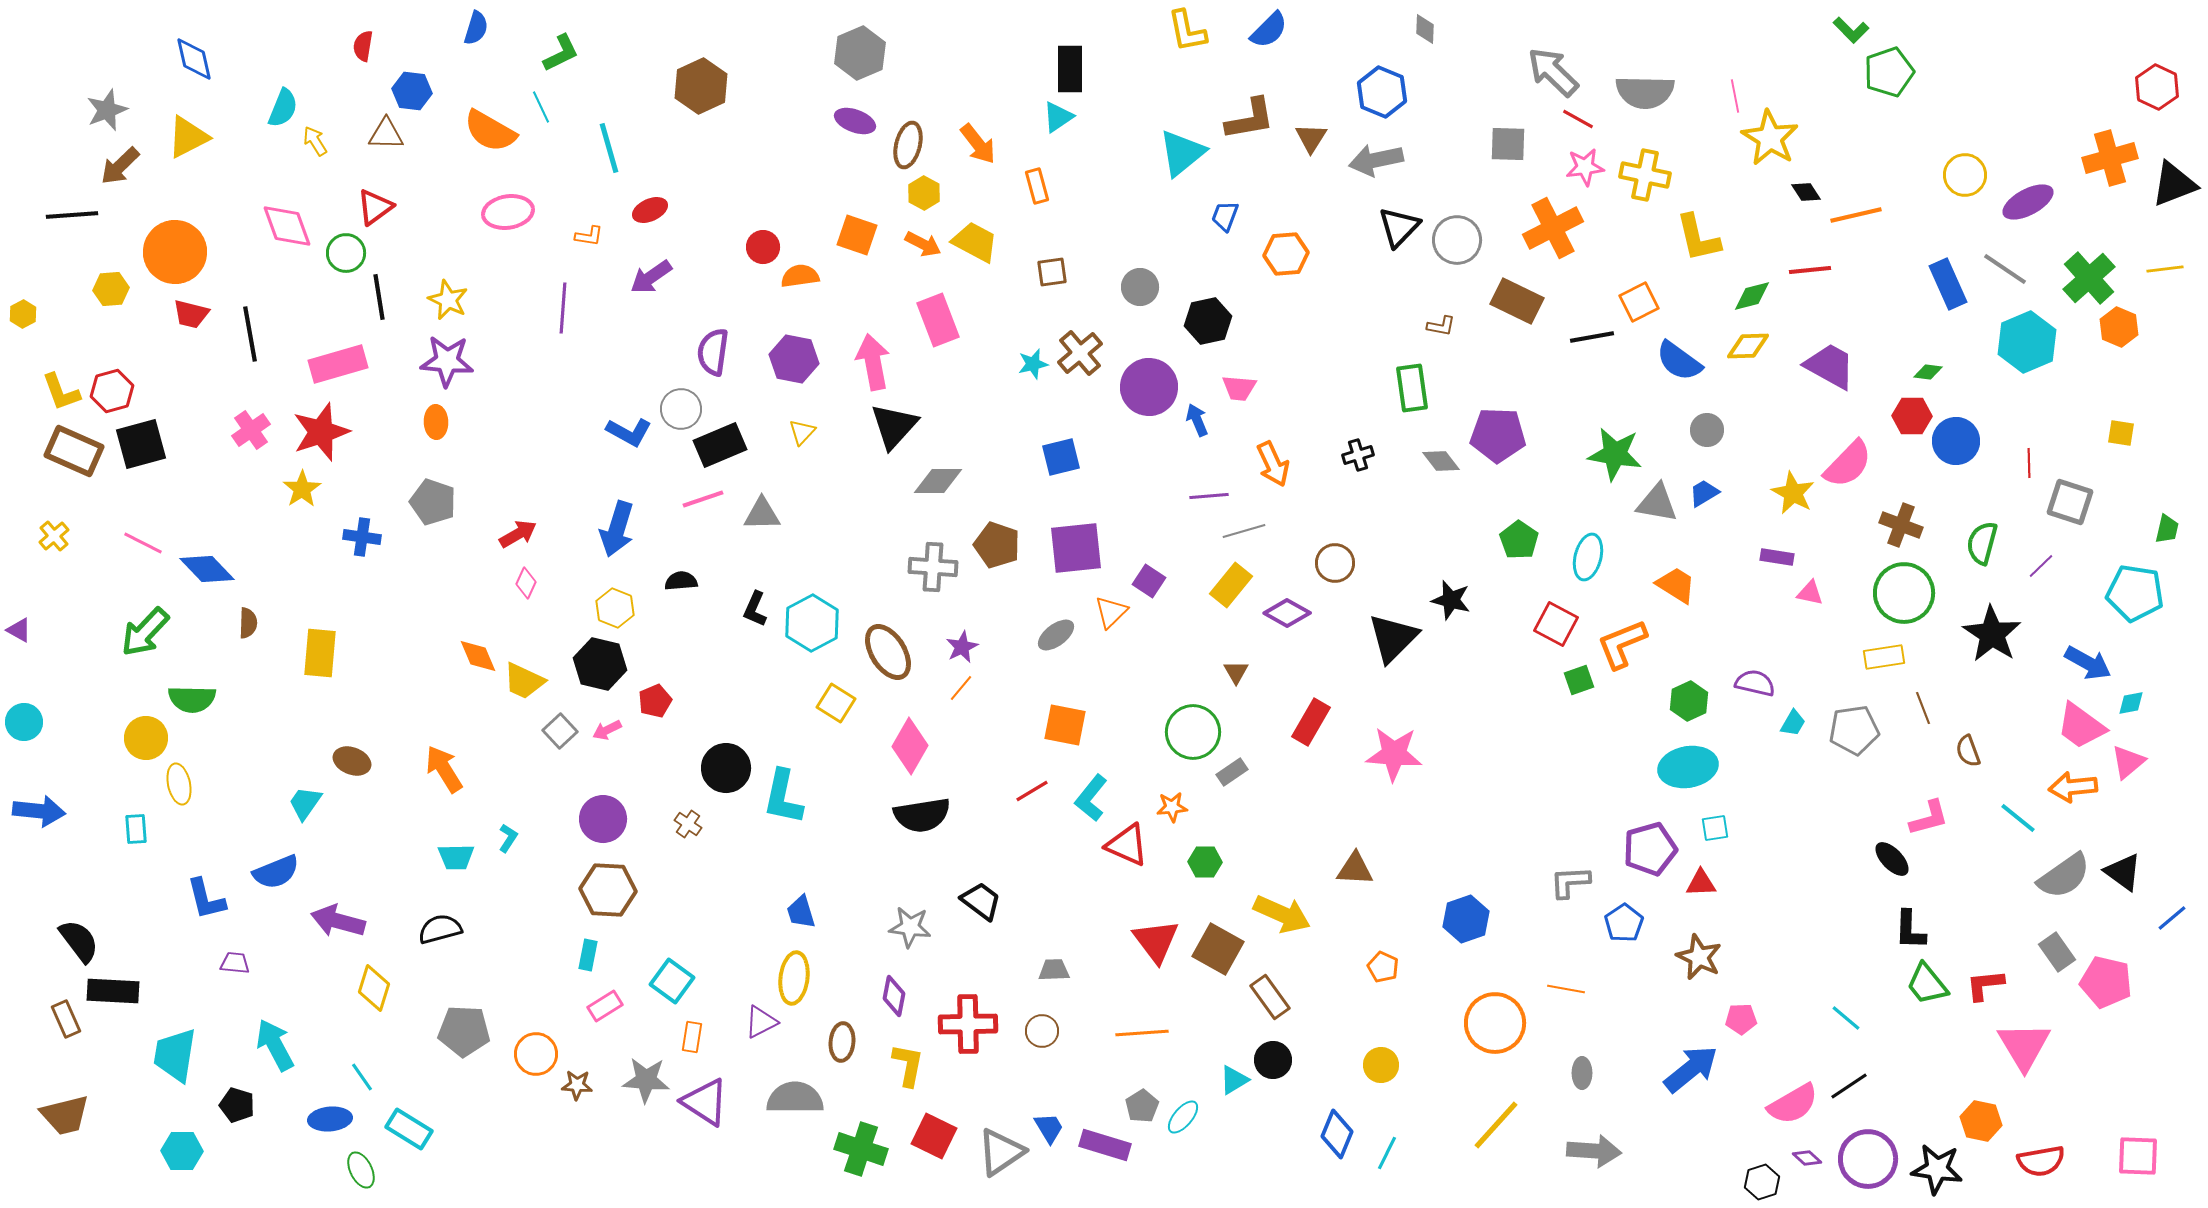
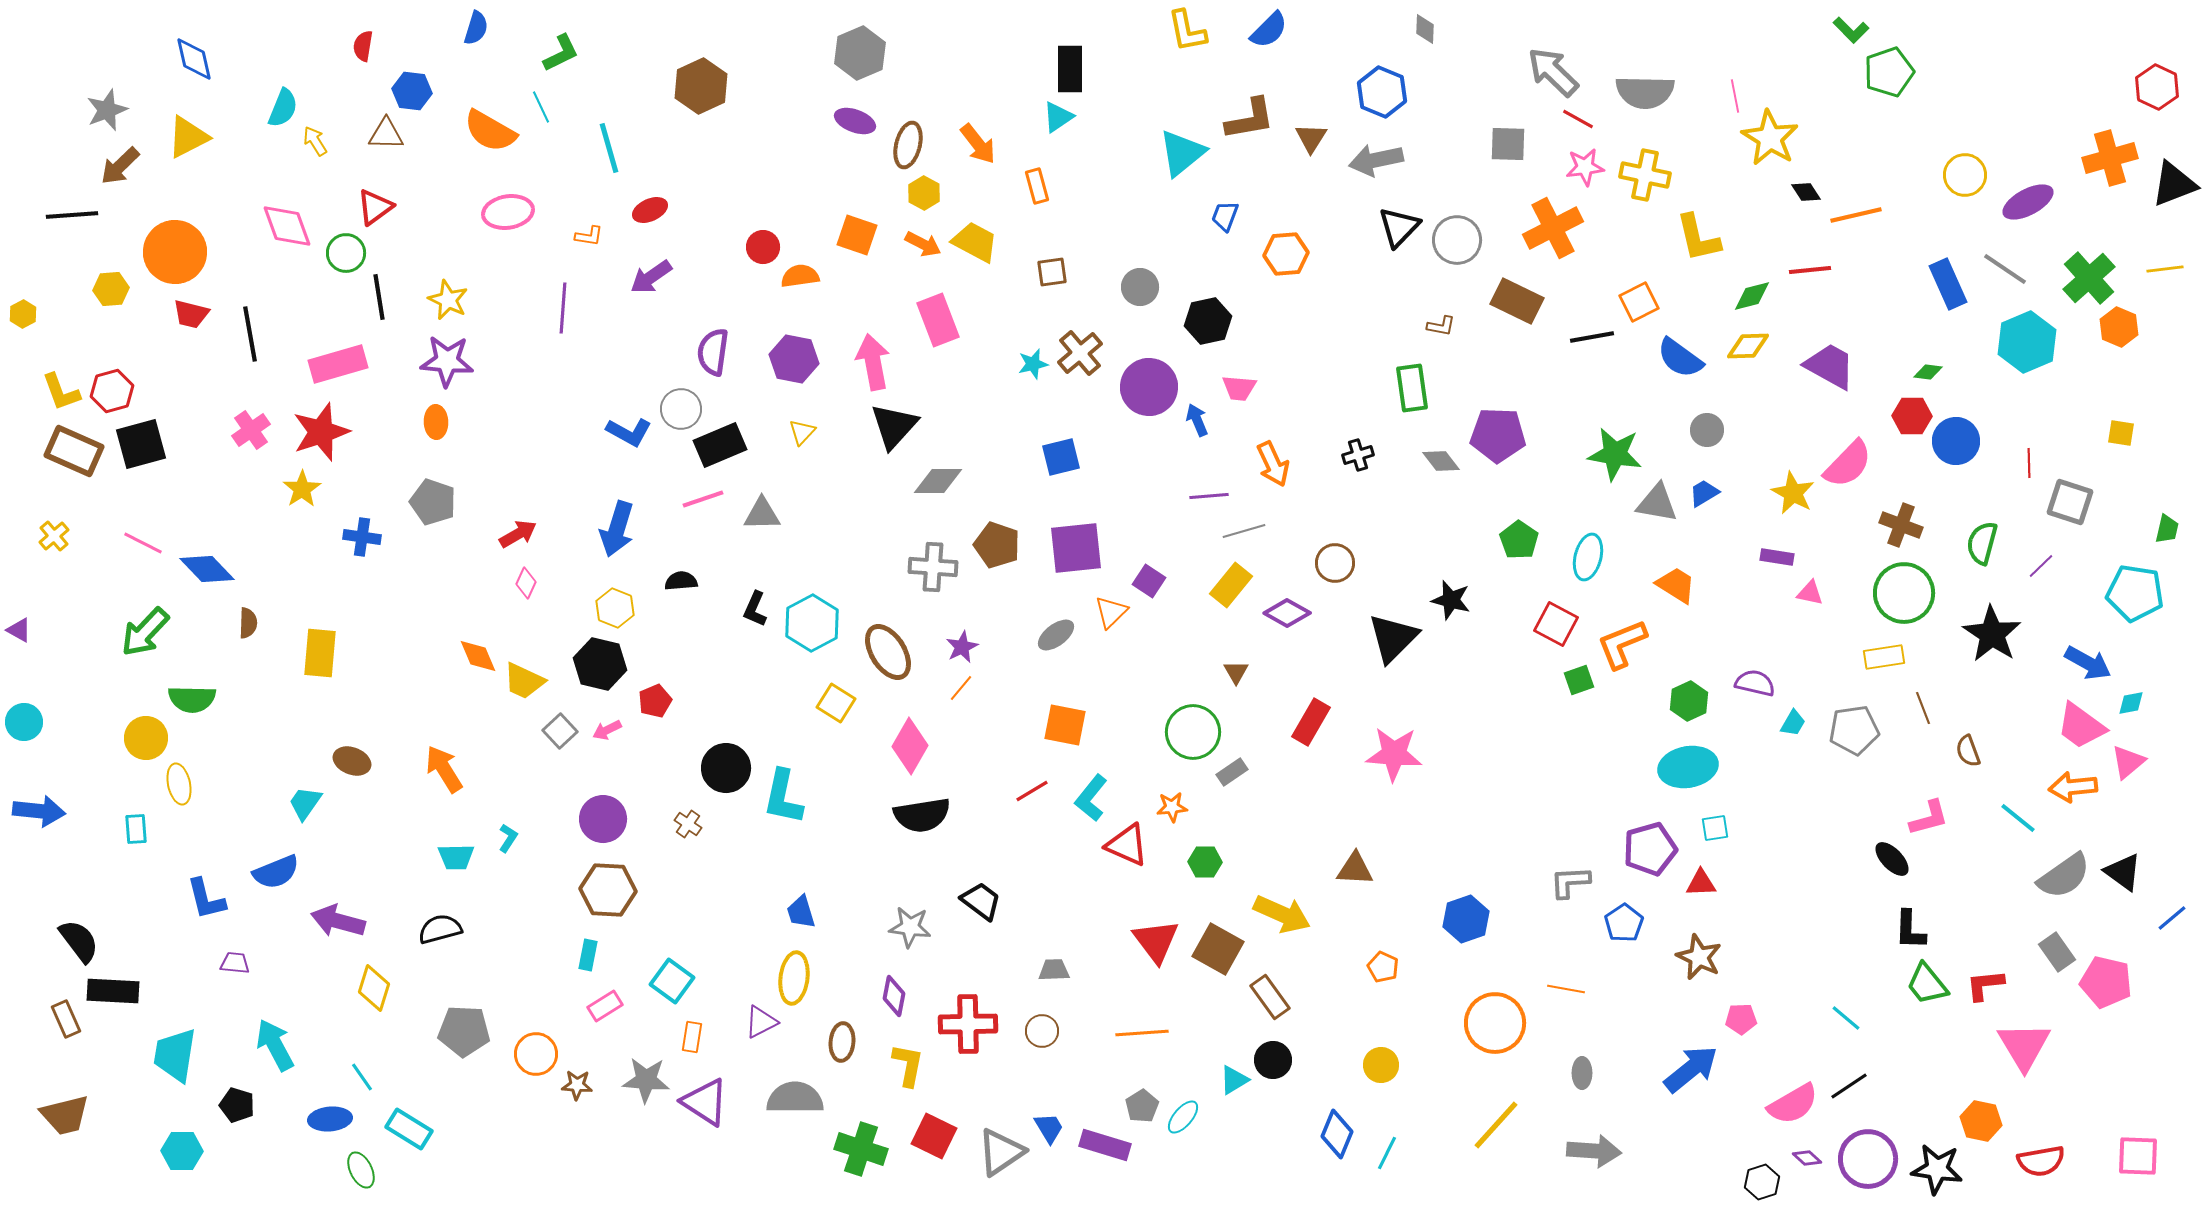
blue semicircle at (1679, 361): moved 1 px right, 3 px up
